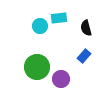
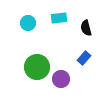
cyan circle: moved 12 px left, 3 px up
blue rectangle: moved 2 px down
